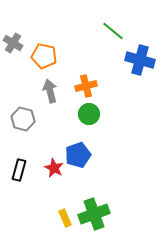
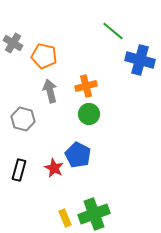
blue pentagon: rotated 25 degrees counterclockwise
